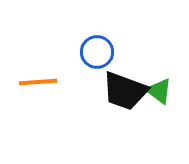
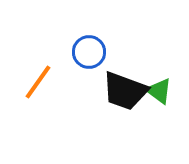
blue circle: moved 8 px left
orange line: rotated 51 degrees counterclockwise
